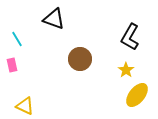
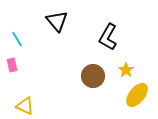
black triangle: moved 3 px right, 2 px down; rotated 30 degrees clockwise
black L-shape: moved 22 px left
brown circle: moved 13 px right, 17 px down
